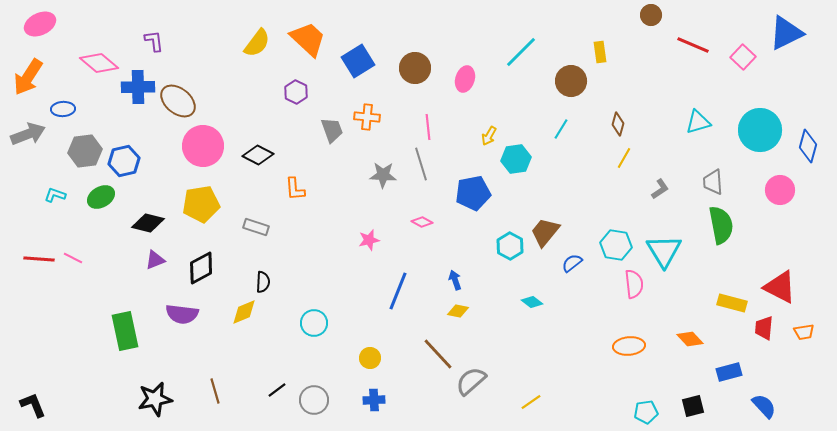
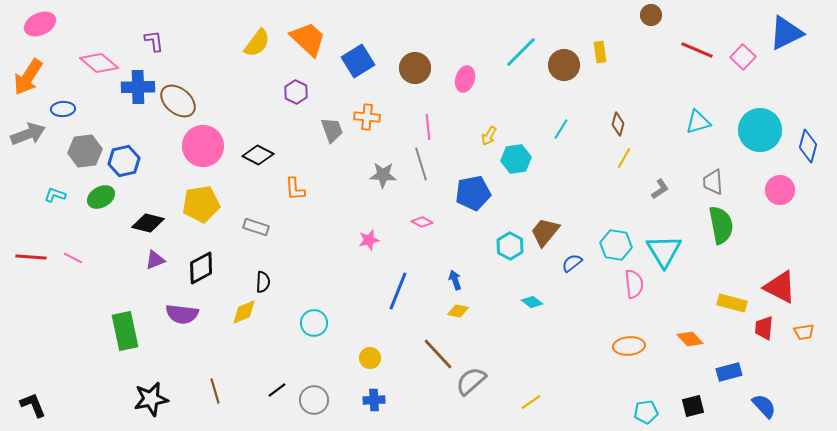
red line at (693, 45): moved 4 px right, 5 px down
brown circle at (571, 81): moved 7 px left, 16 px up
red line at (39, 259): moved 8 px left, 2 px up
black star at (155, 399): moved 4 px left
